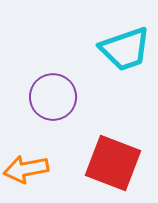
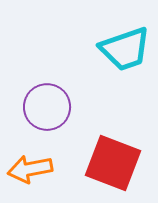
purple circle: moved 6 px left, 10 px down
orange arrow: moved 4 px right
